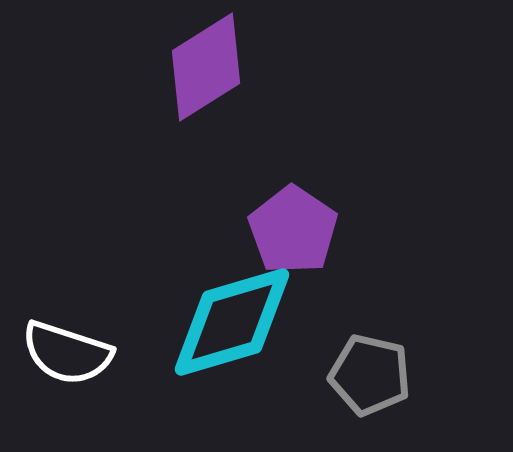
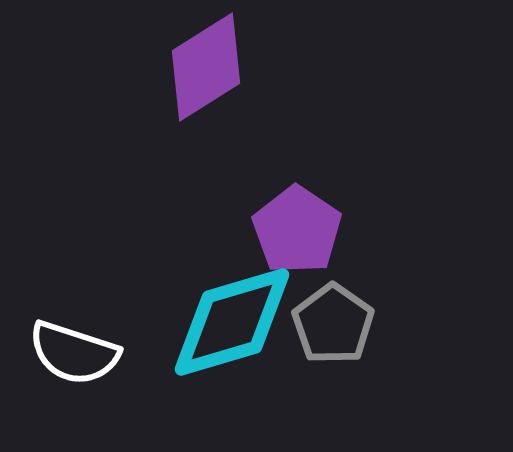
purple pentagon: moved 4 px right
white semicircle: moved 7 px right
gray pentagon: moved 37 px left, 51 px up; rotated 22 degrees clockwise
